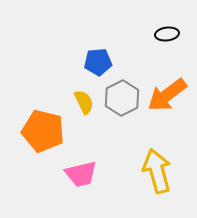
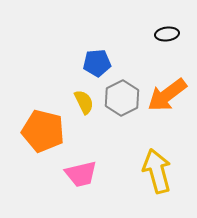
blue pentagon: moved 1 px left, 1 px down
